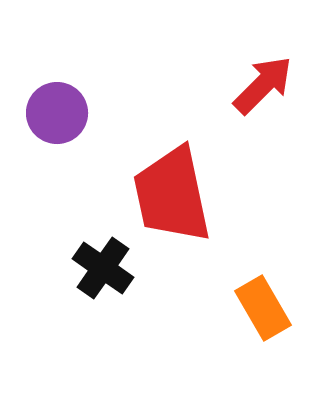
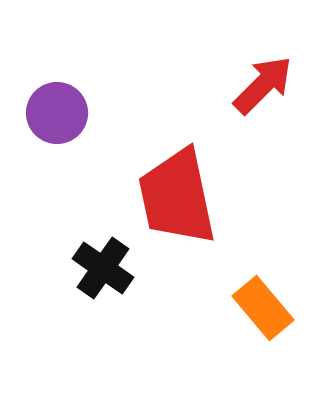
red trapezoid: moved 5 px right, 2 px down
orange rectangle: rotated 10 degrees counterclockwise
